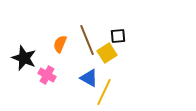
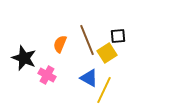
yellow line: moved 2 px up
